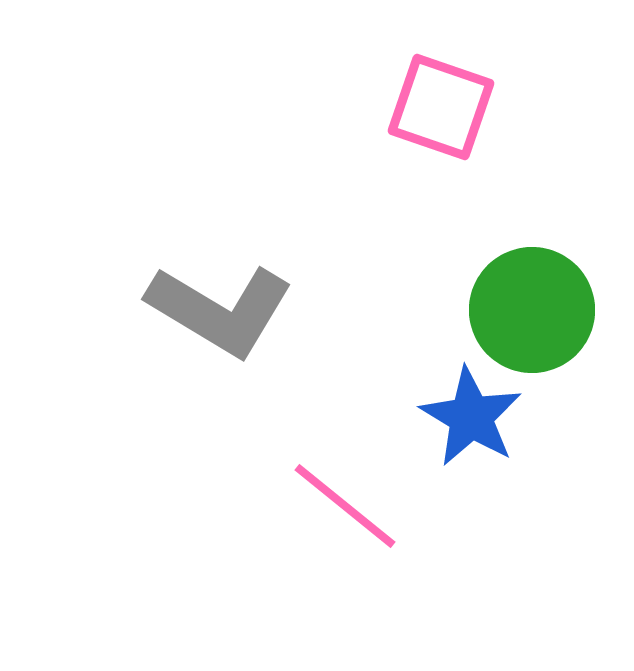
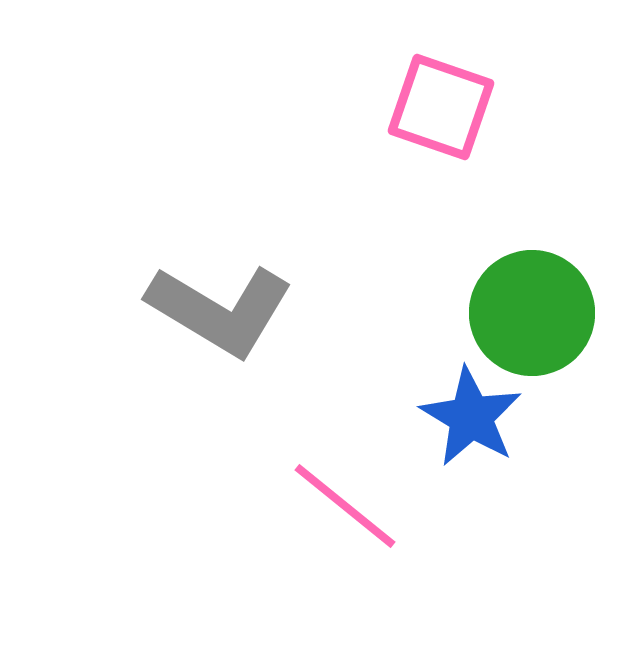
green circle: moved 3 px down
